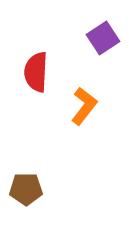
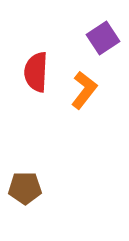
orange L-shape: moved 16 px up
brown pentagon: moved 1 px left, 1 px up
